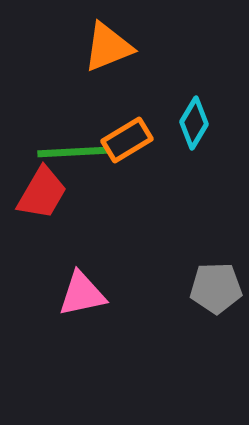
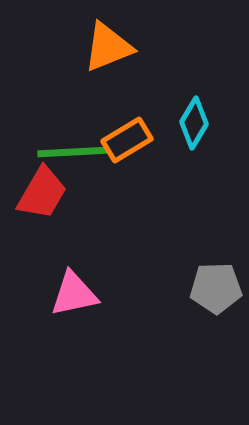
pink triangle: moved 8 px left
